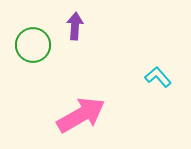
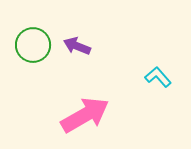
purple arrow: moved 2 px right, 20 px down; rotated 72 degrees counterclockwise
pink arrow: moved 4 px right
